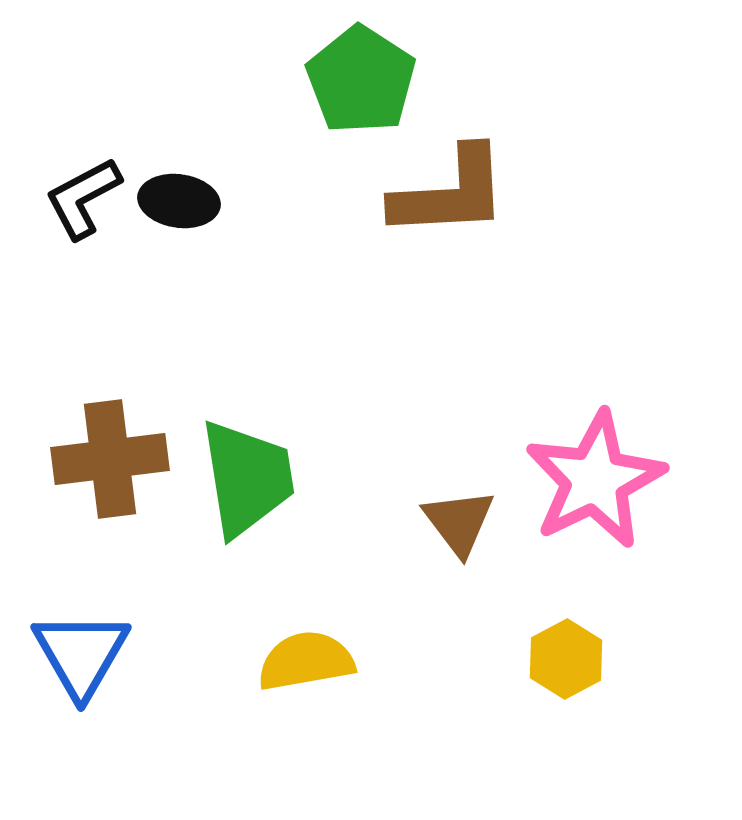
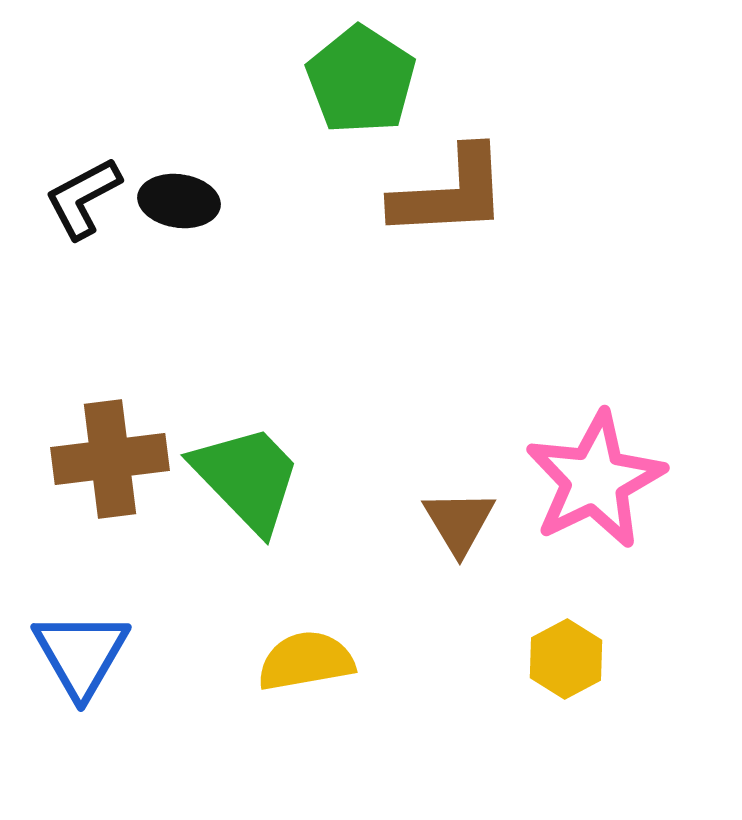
green trapezoid: rotated 35 degrees counterclockwise
brown triangle: rotated 6 degrees clockwise
